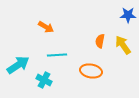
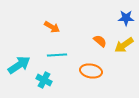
blue star: moved 2 px left, 3 px down
orange arrow: moved 6 px right
orange semicircle: rotated 120 degrees clockwise
yellow arrow: moved 1 px right; rotated 90 degrees counterclockwise
cyan arrow: moved 1 px right
